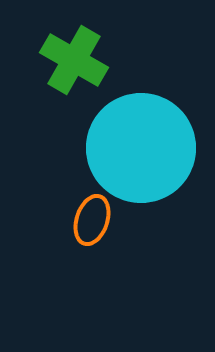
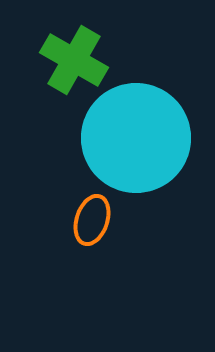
cyan circle: moved 5 px left, 10 px up
